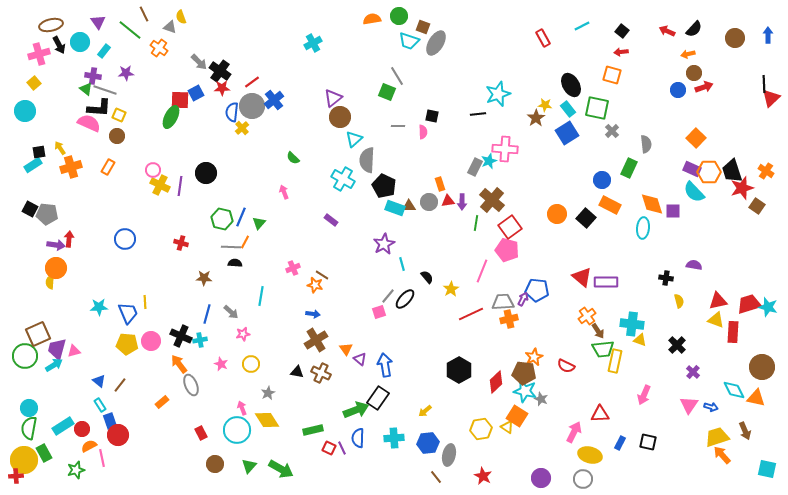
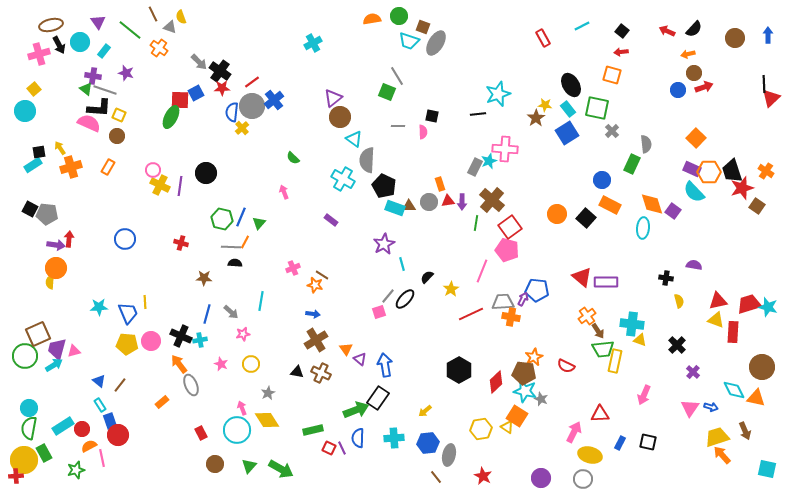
brown line at (144, 14): moved 9 px right
purple star at (126, 73): rotated 21 degrees clockwise
yellow square at (34, 83): moved 6 px down
cyan triangle at (354, 139): rotated 42 degrees counterclockwise
green rectangle at (629, 168): moved 3 px right, 4 px up
purple square at (673, 211): rotated 35 degrees clockwise
black semicircle at (427, 277): rotated 96 degrees counterclockwise
cyan line at (261, 296): moved 5 px down
orange cross at (509, 319): moved 2 px right, 2 px up; rotated 24 degrees clockwise
pink triangle at (689, 405): moved 1 px right, 3 px down
